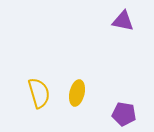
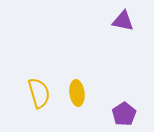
yellow ellipse: rotated 20 degrees counterclockwise
purple pentagon: rotated 30 degrees clockwise
